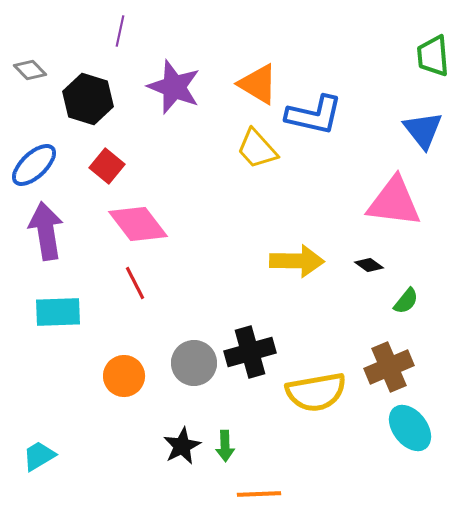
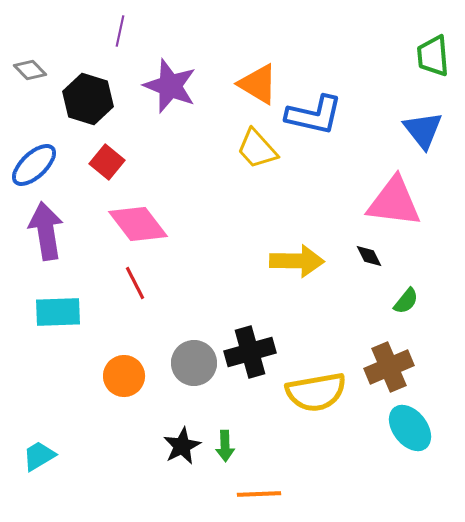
purple star: moved 4 px left, 1 px up
red square: moved 4 px up
black diamond: moved 9 px up; rotated 28 degrees clockwise
